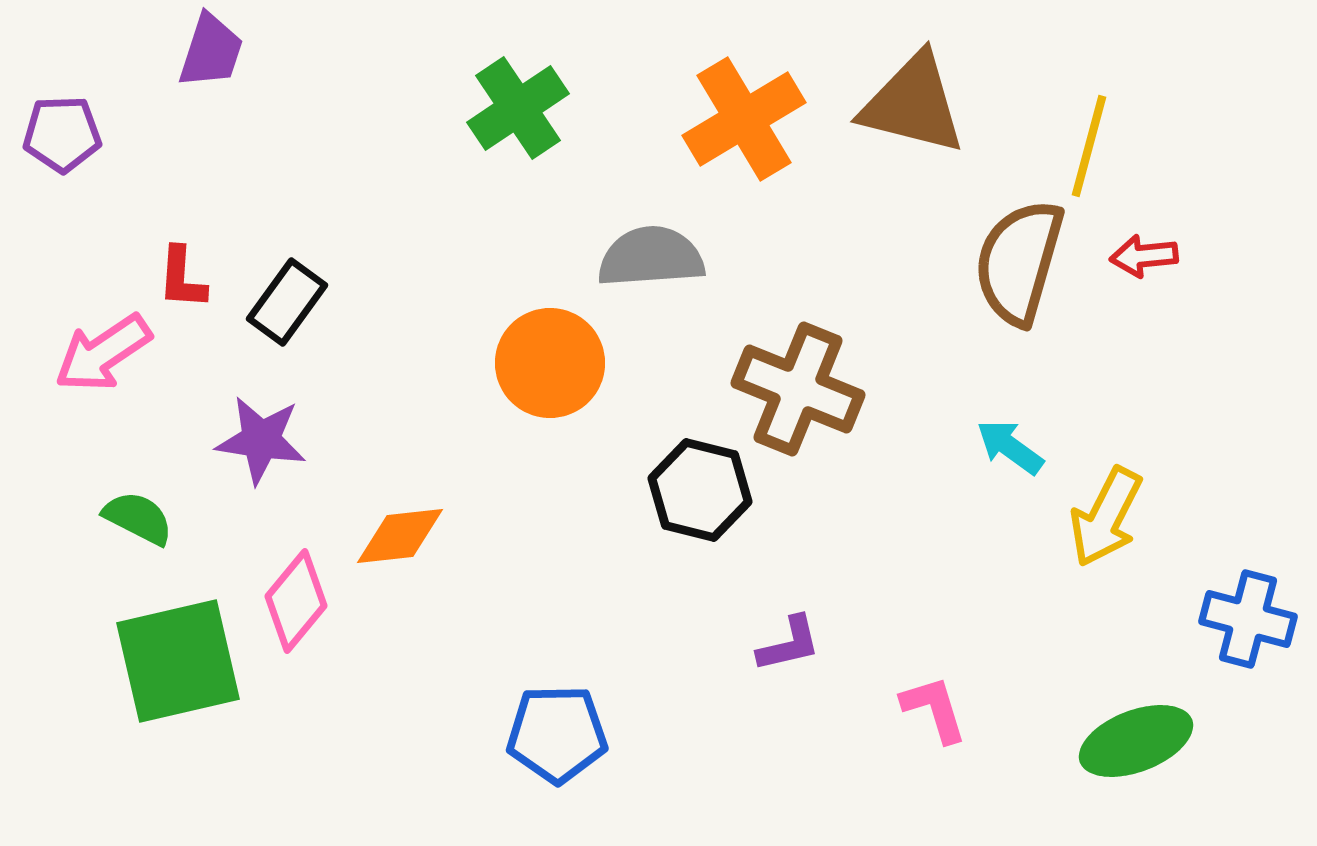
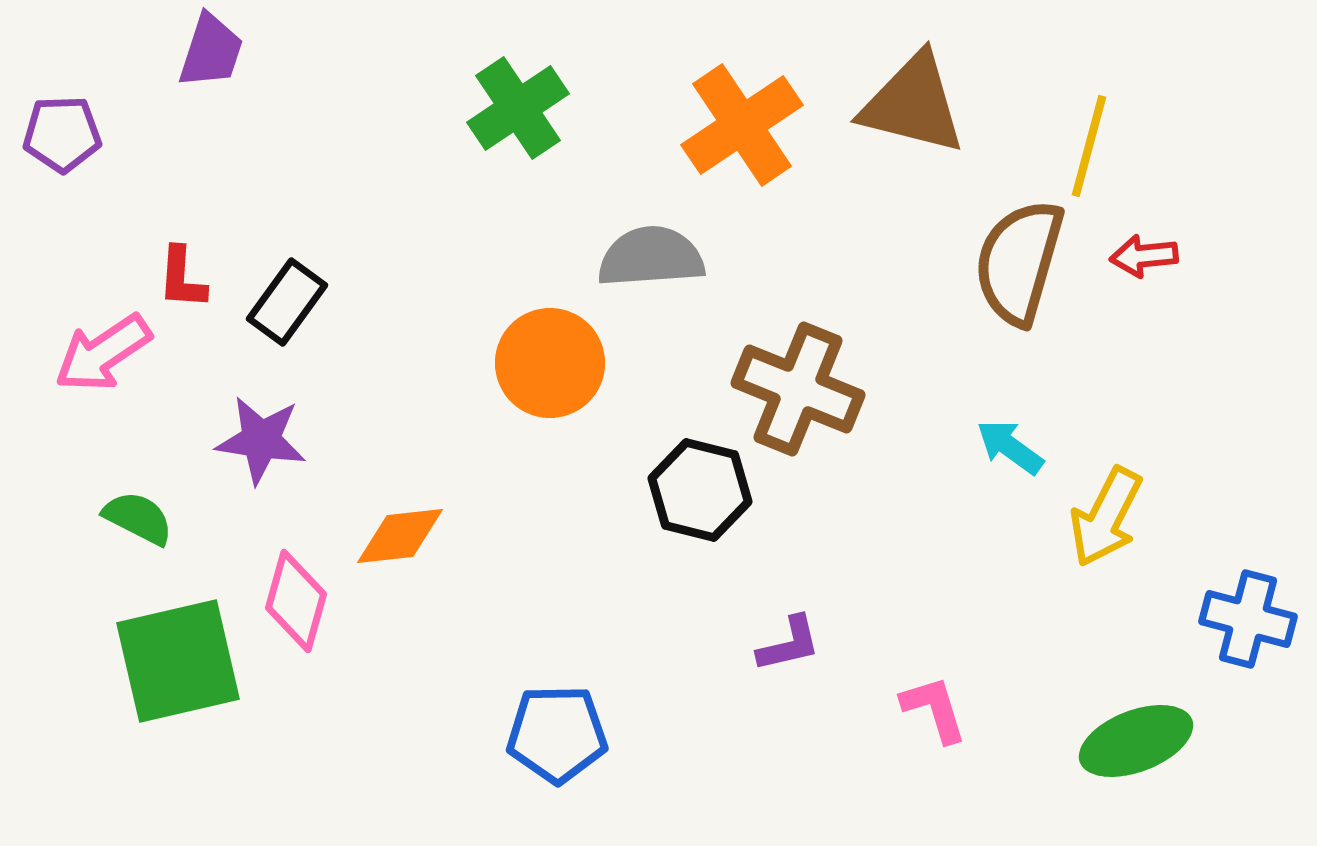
orange cross: moved 2 px left, 6 px down; rotated 3 degrees counterclockwise
pink diamond: rotated 24 degrees counterclockwise
